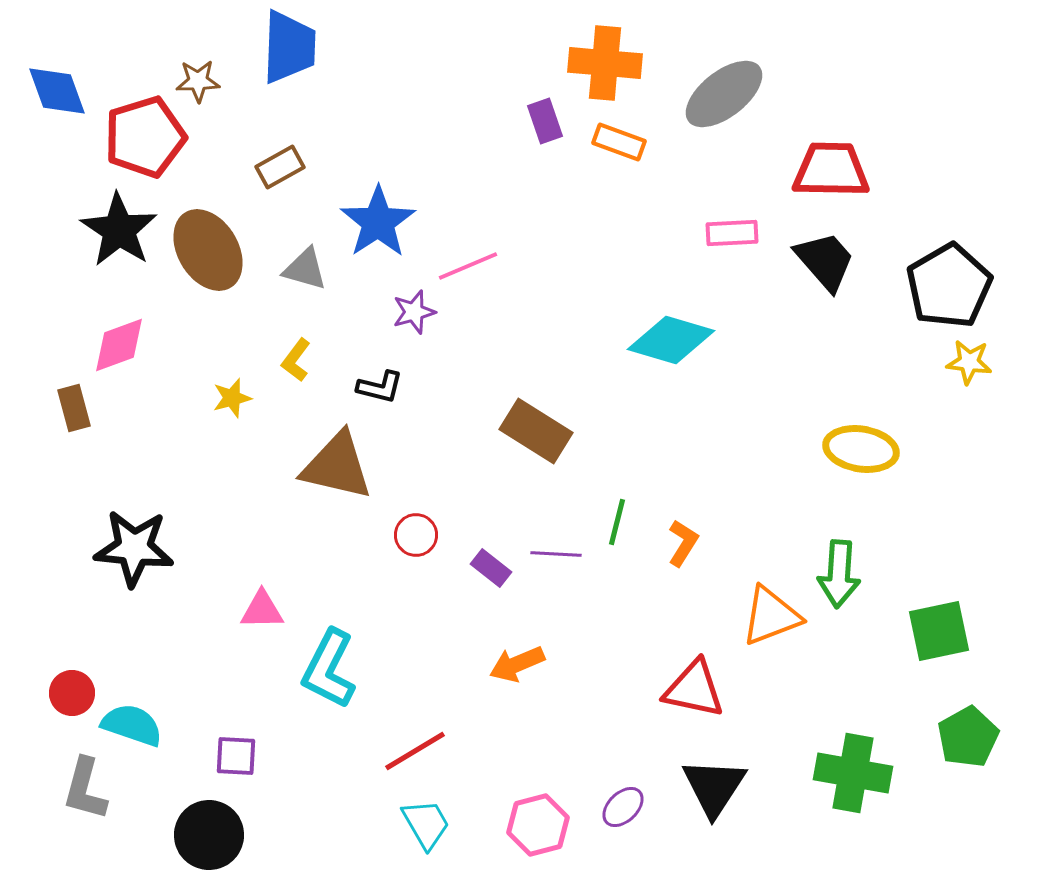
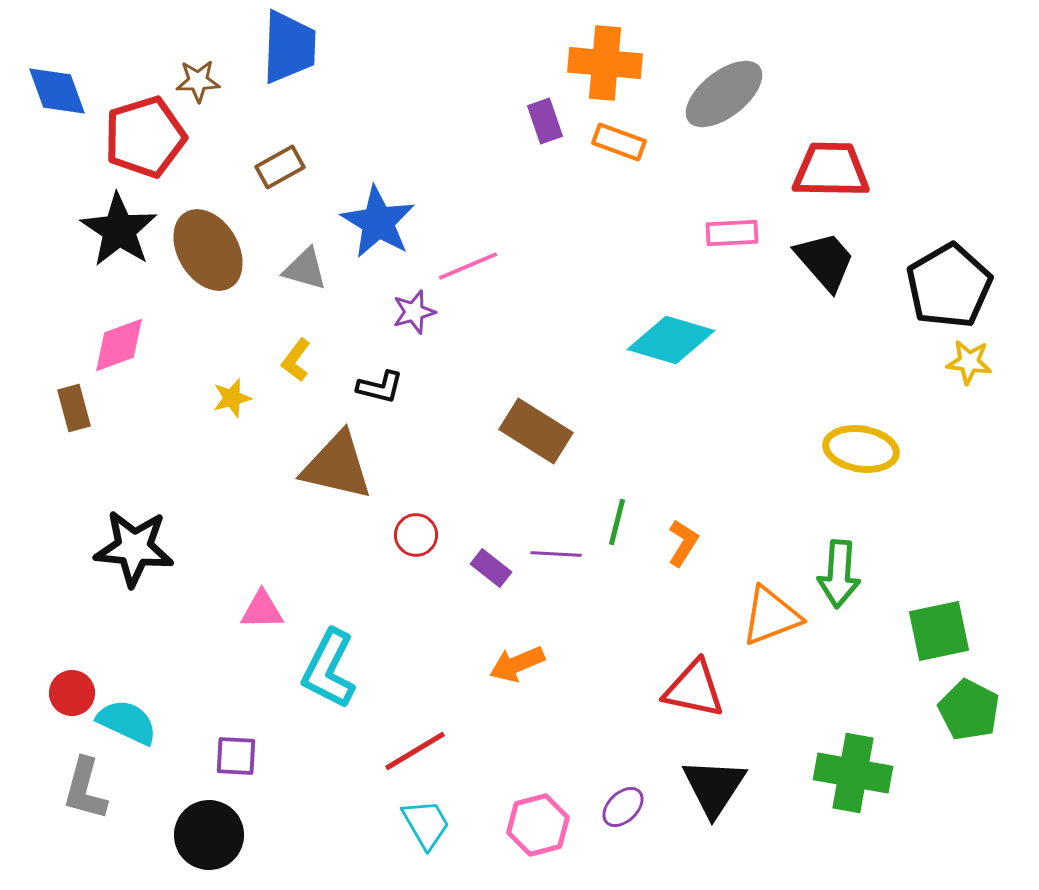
blue star at (378, 222): rotated 8 degrees counterclockwise
cyan semicircle at (132, 725): moved 5 px left, 3 px up; rotated 6 degrees clockwise
green pentagon at (968, 737): moved 1 px right, 27 px up; rotated 16 degrees counterclockwise
